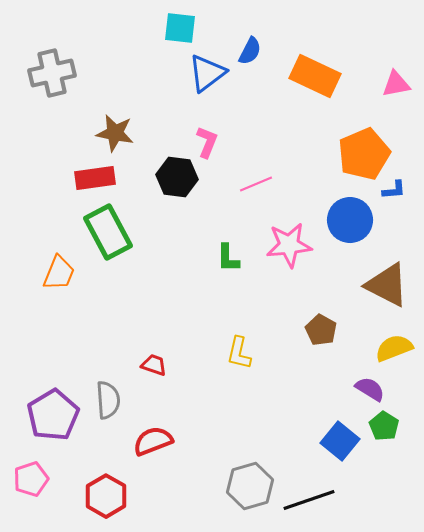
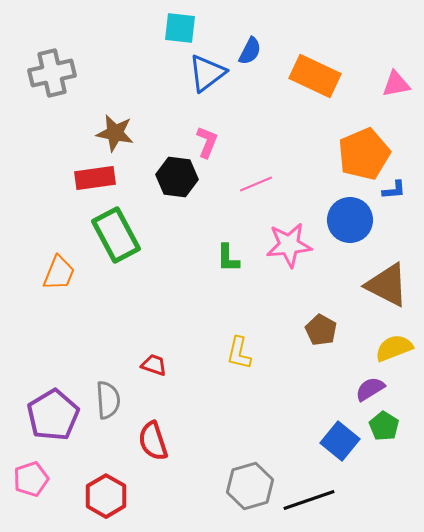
green rectangle: moved 8 px right, 3 px down
purple semicircle: rotated 64 degrees counterclockwise
red semicircle: rotated 87 degrees counterclockwise
